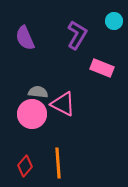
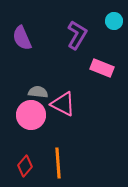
purple semicircle: moved 3 px left
pink circle: moved 1 px left, 1 px down
